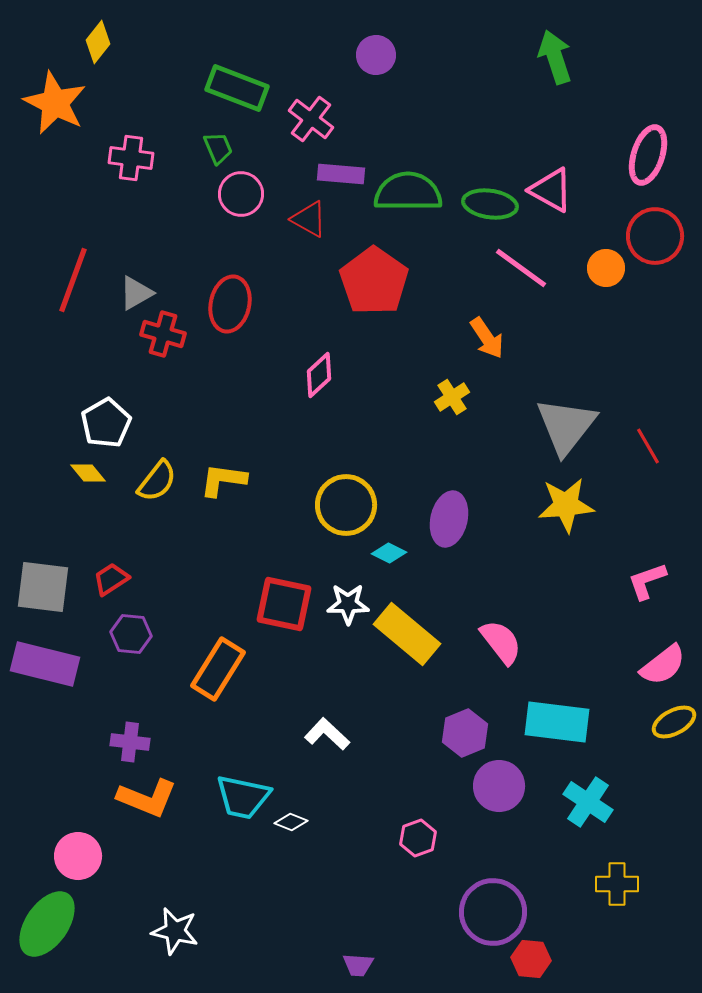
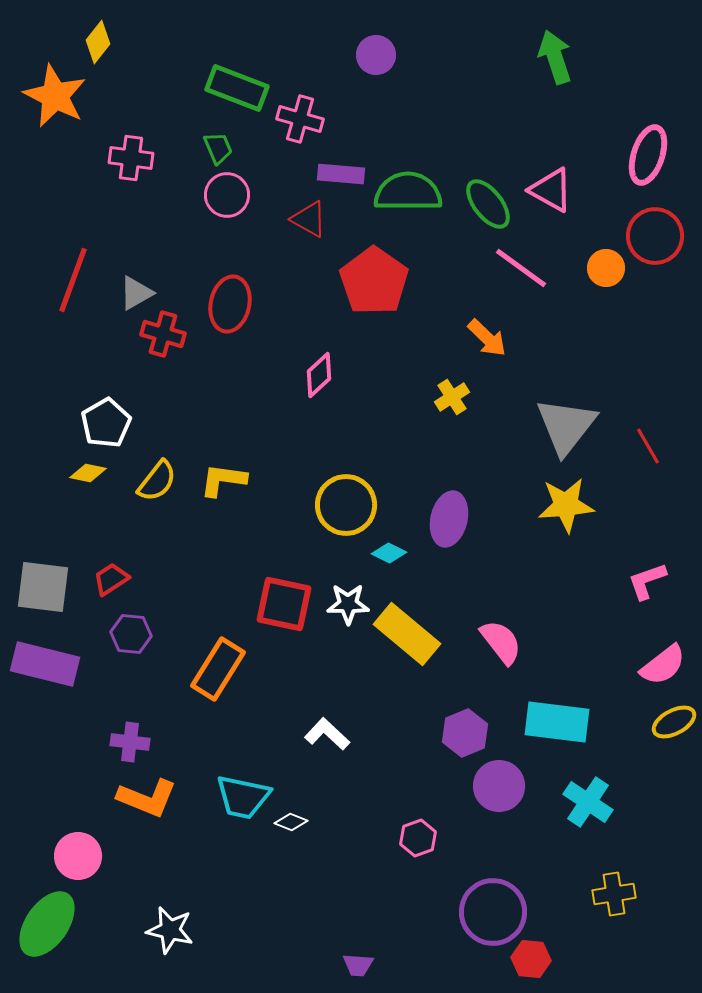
orange star at (55, 103): moved 7 px up
pink cross at (311, 119): moved 11 px left; rotated 21 degrees counterclockwise
pink circle at (241, 194): moved 14 px left, 1 px down
green ellipse at (490, 204): moved 2 px left; rotated 44 degrees clockwise
orange arrow at (487, 338): rotated 12 degrees counterclockwise
yellow diamond at (88, 473): rotated 39 degrees counterclockwise
yellow cross at (617, 884): moved 3 px left, 10 px down; rotated 9 degrees counterclockwise
white star at (175, 931): moved 5 px left, 1 px up
